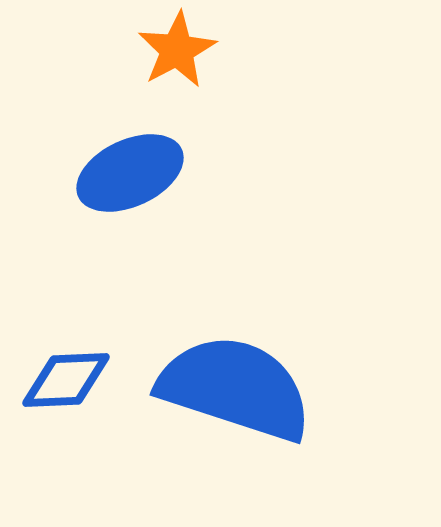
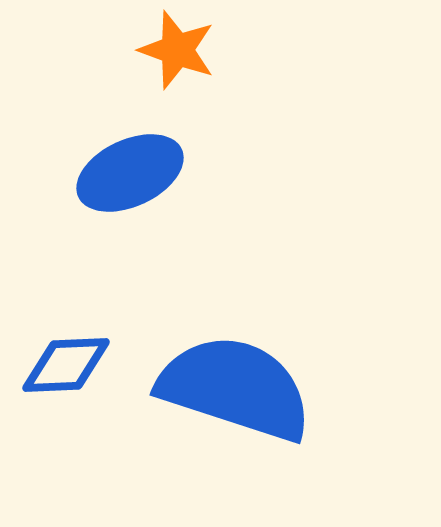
orange star: rotated 24 degrees counterclockwise
blue diamond: moved 15 px up
